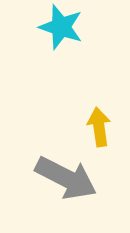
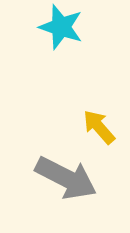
yellow arrow: rotated 33 degrees counterclockwise
